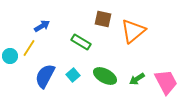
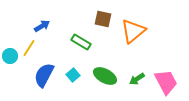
blue semicircle: moved 1 px left, 1 px up
